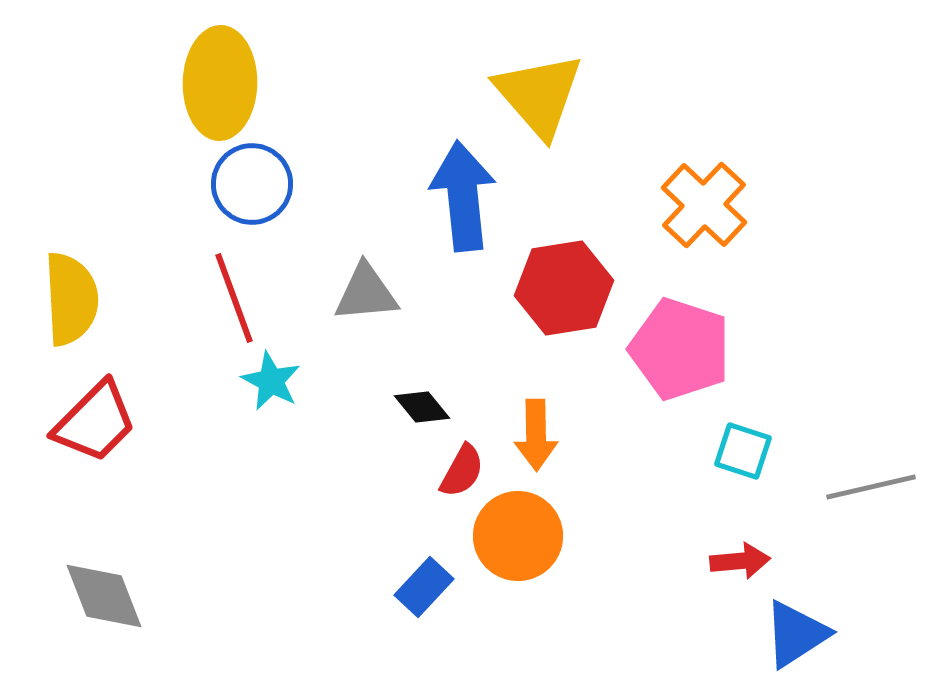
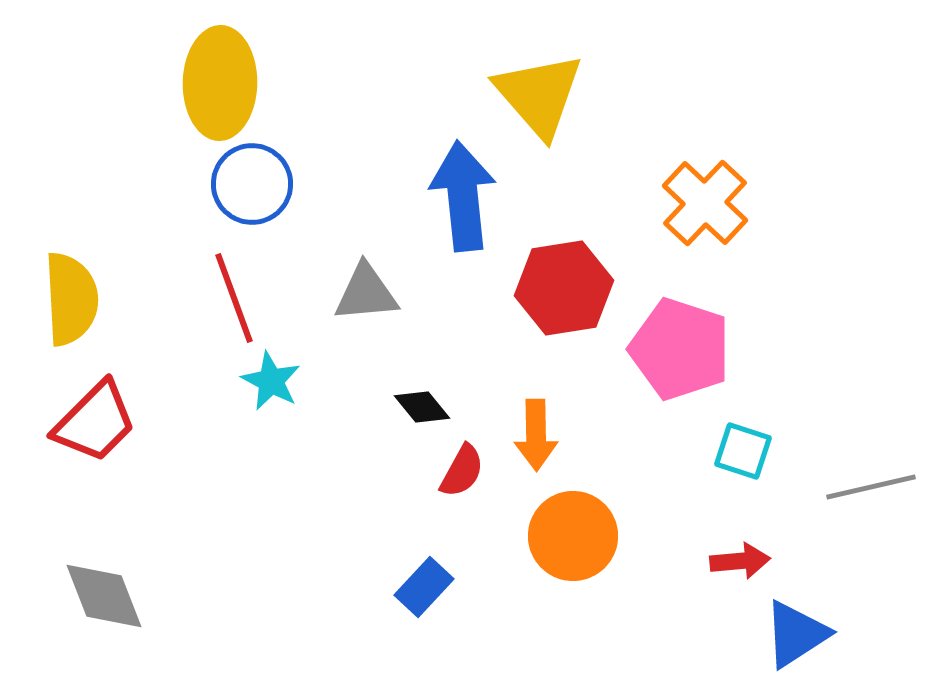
orange cross: moved 1 px right, 2 px up
orange circle: moved 55 px right
